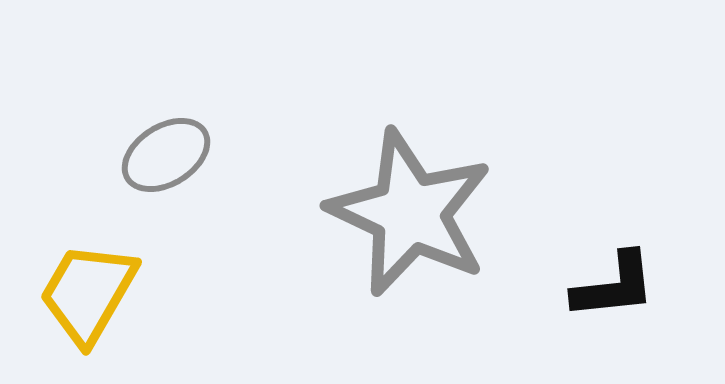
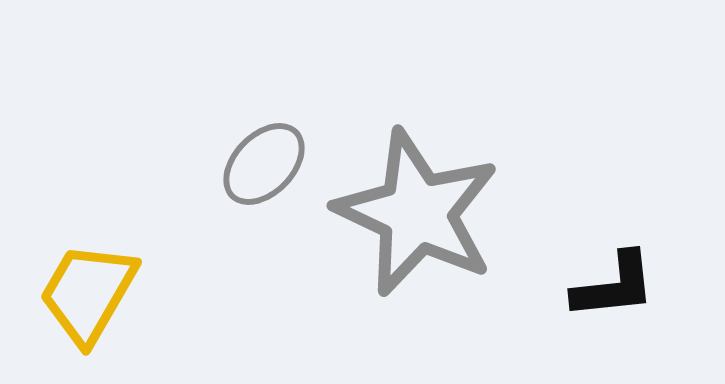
gray ellipse: moved 98 px right, 9 px down; rotated 14 degrees counterclockwise
gray star: moved 7 px right
